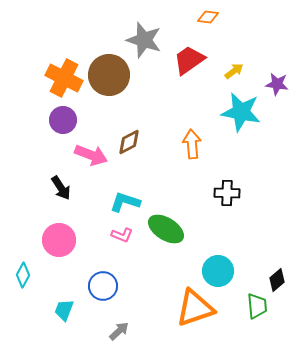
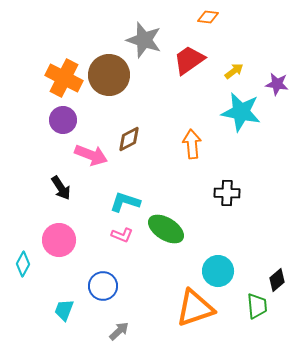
brown diamond: moved 3 px up
cyan diamond: moved 11 px up
